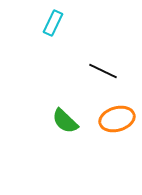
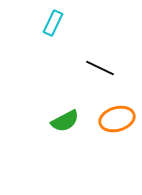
black line: moved 3 px left, 3 px up
green semicircle: rotated 72 degrees counterclockwise
